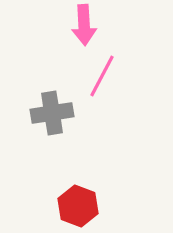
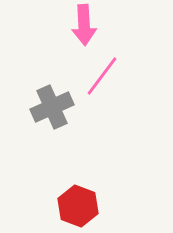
pink line: rotated 9 degrees clockwise
gray cross: moved 6 px up; rotated 15 degrees counterclockwise
